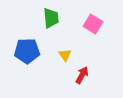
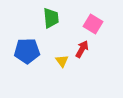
yellow triangle: moved 3 px left, 6 px down
red arrow: moved 26 px up
